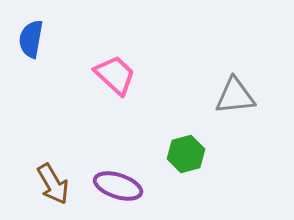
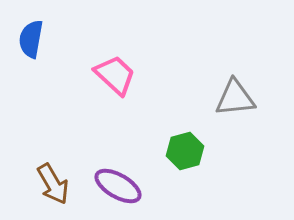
gray triangle: moved 2 px down
green hexagon: moved 1 px left, 3 px up
purple ellipse: rotated 12 degrees clockwise
